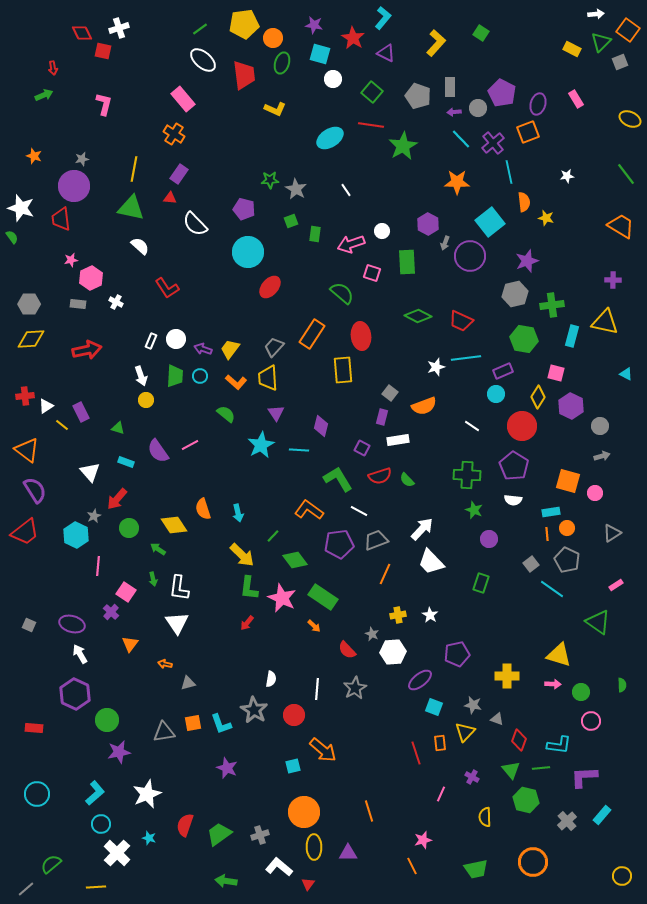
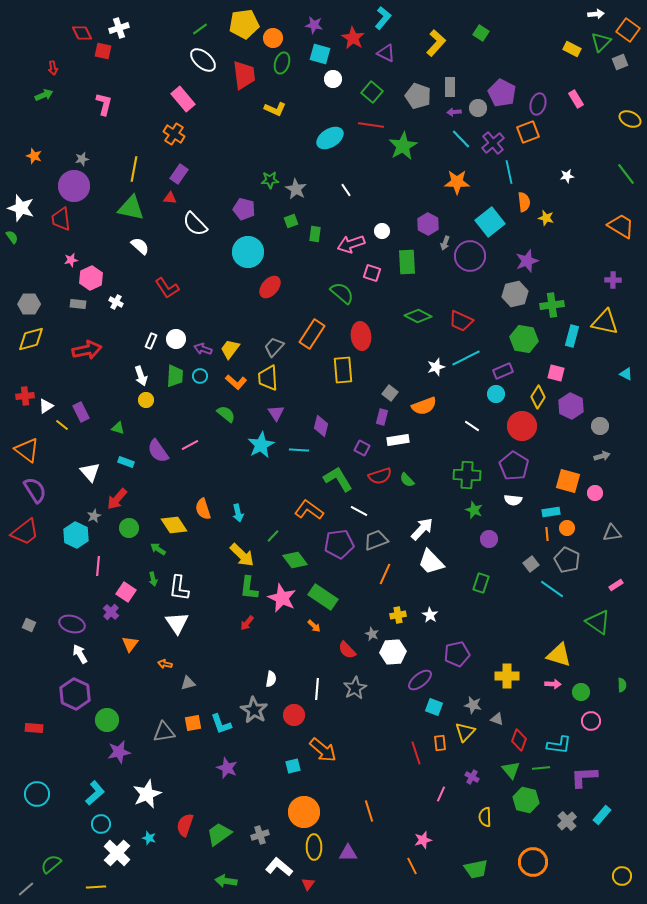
yellow diamond at (31, 339): rotated 12 degrees counterclockwise
cyan line at (466, 358): rotated 20 degrees counterclockwise
gray triangle at (612, 533): rotated 24 degrees clockwise
